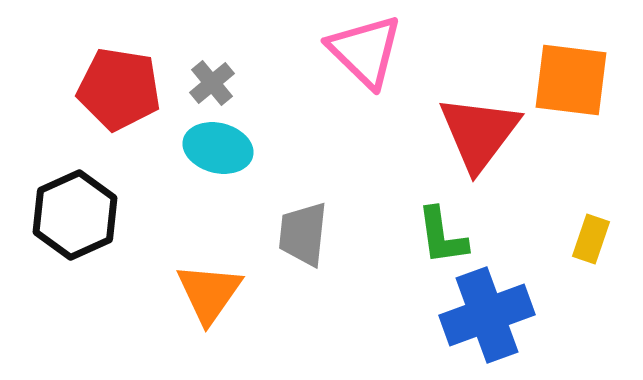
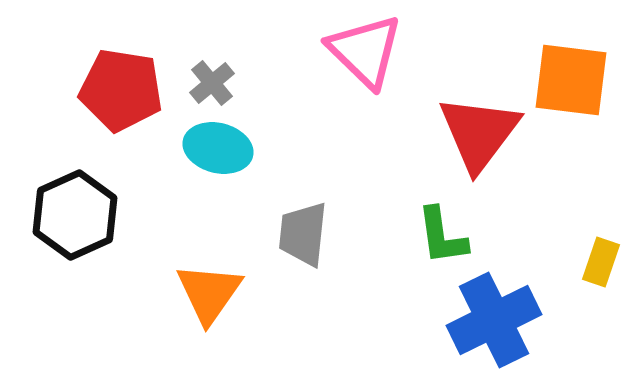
red pentagon: moved 2 px right, 1 px down
yellow rectangle: moved 10 px right, 23 px down
blue cross: moved 7 px right, 5 px down; rotated 6 degrees counterclockwise
